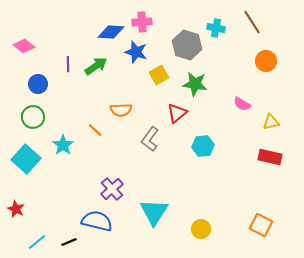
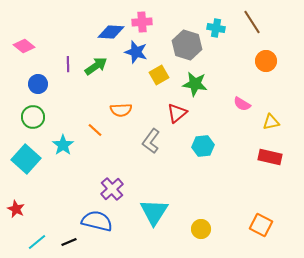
gray L-shape: moved 1 px right, 2 px down
